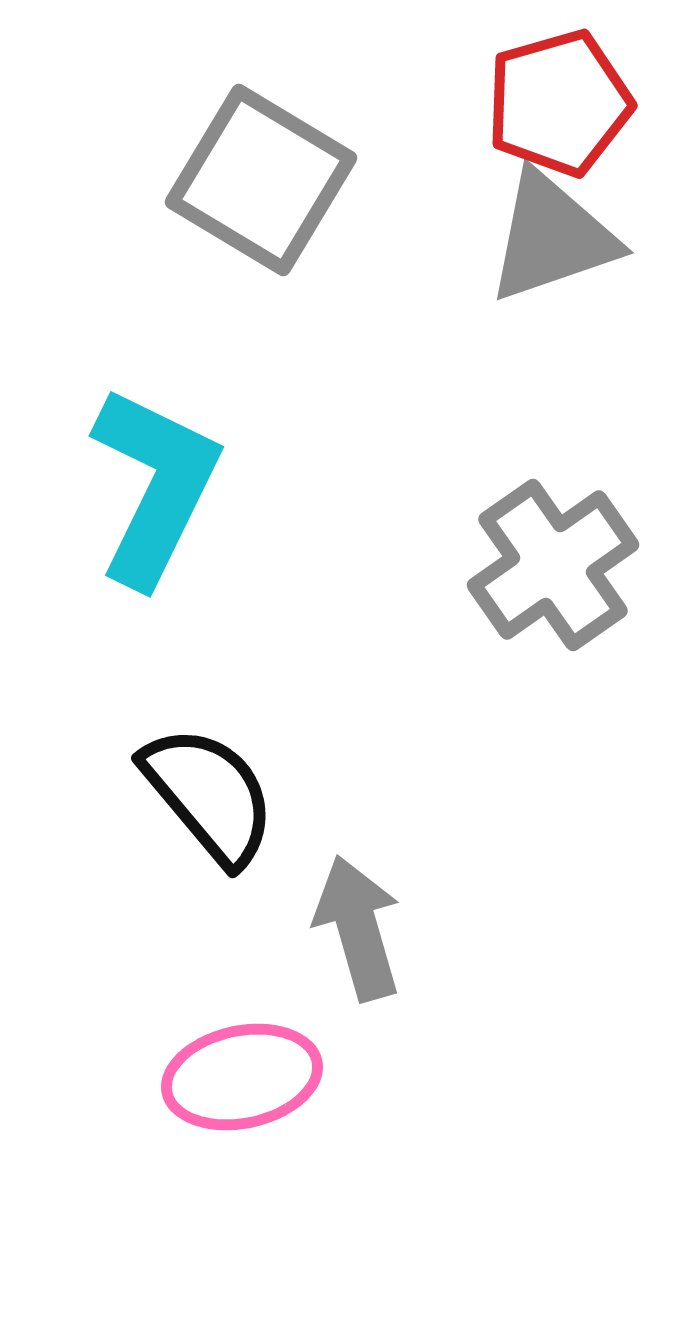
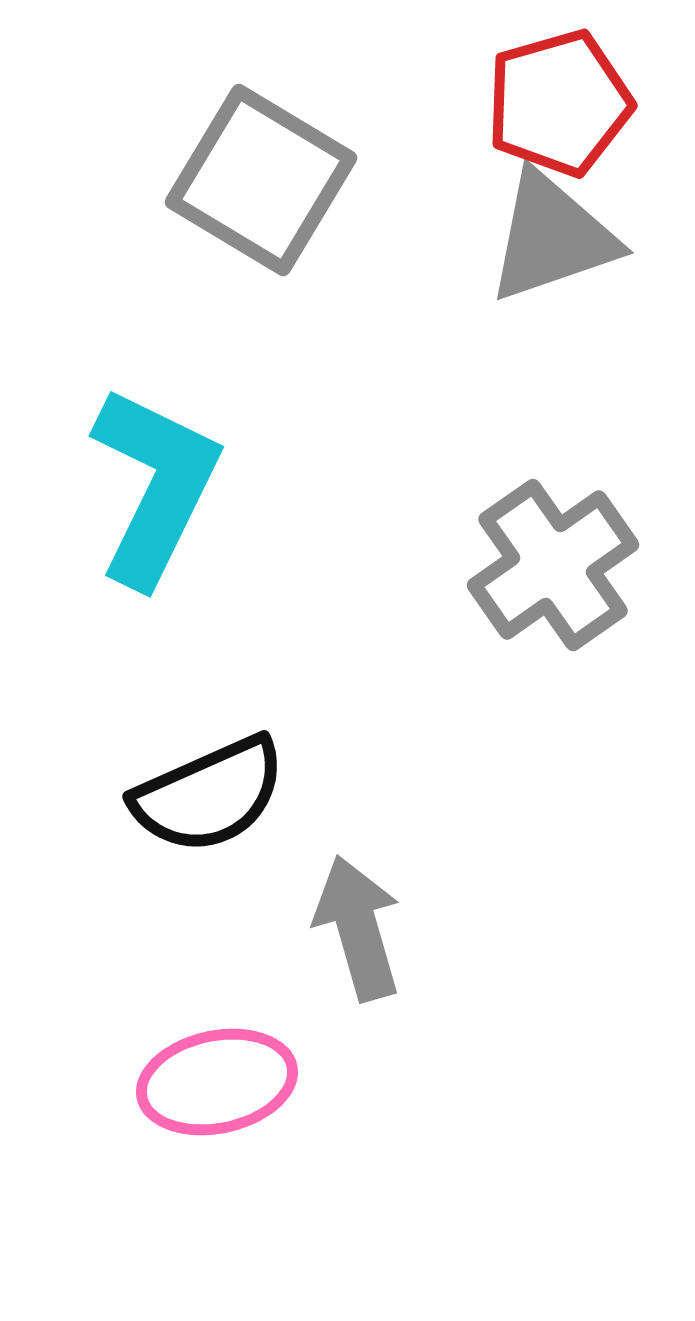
black semicircle: rotated 106 degrees clockwise
pink ellipse: moved 25 px left, 5 px down
